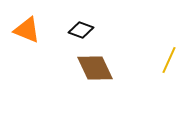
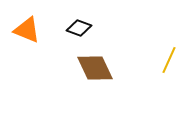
black diamond: moved 2 px left, 2 px up
